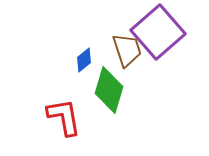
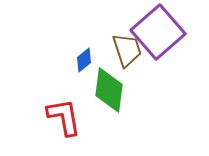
green diamond: rotated 9 degrees counterclockwise
